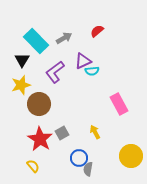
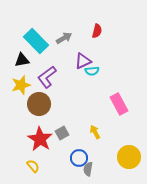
red semicircle: rotated 144 degrees clockwise
black triangle: rotated 49 degrees clockwise
purple L-shape: moved 8 px left, 5 px down
yellow circle: moved 2 px left, 1 px down
